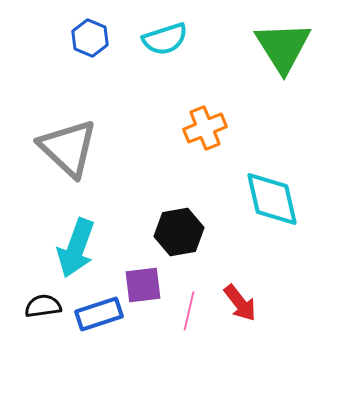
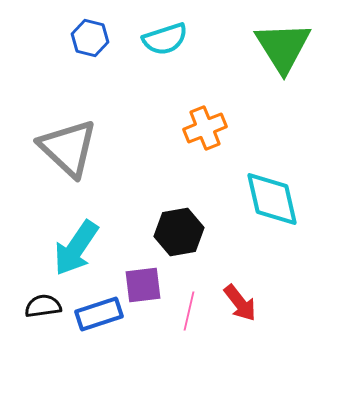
blue hexagon: rotated 9 degrees counterclockwise
cyan arrow: rotated 14 degrees clockwise
